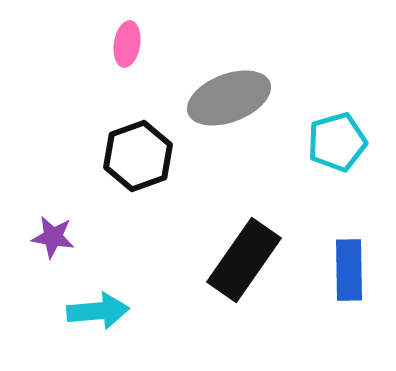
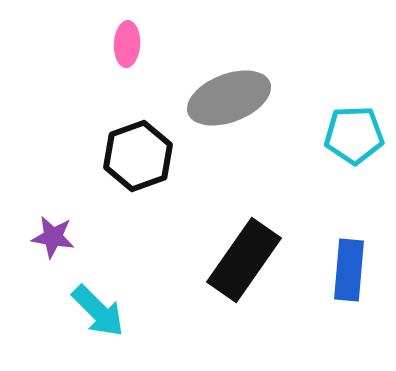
pink ellipse: rotated 6 degrees counterclockwise
cyan pentagon: moved 17 px right, 7 px up; rotated 14 degrees clockwise
blue rectangle: rotated 6 degrees clockwise
cyan arrow: rotated 50 degrees clockwise
